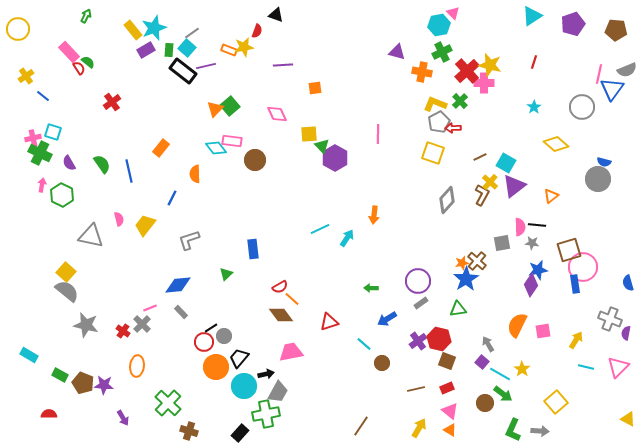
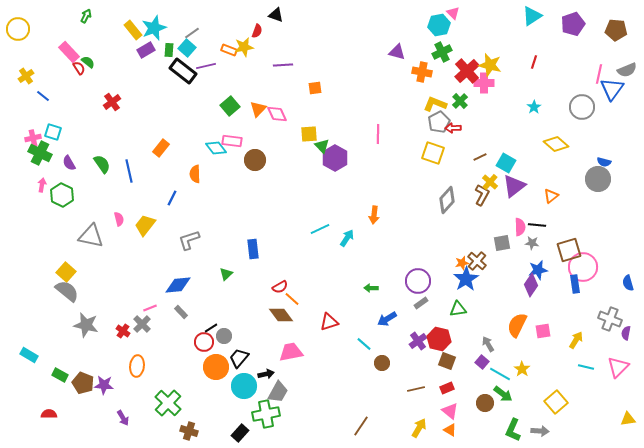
orange triangle at (215, 109): moved 43 px right
yellow triangle at (628, 419): rotated 35 degrees counterclockwise
